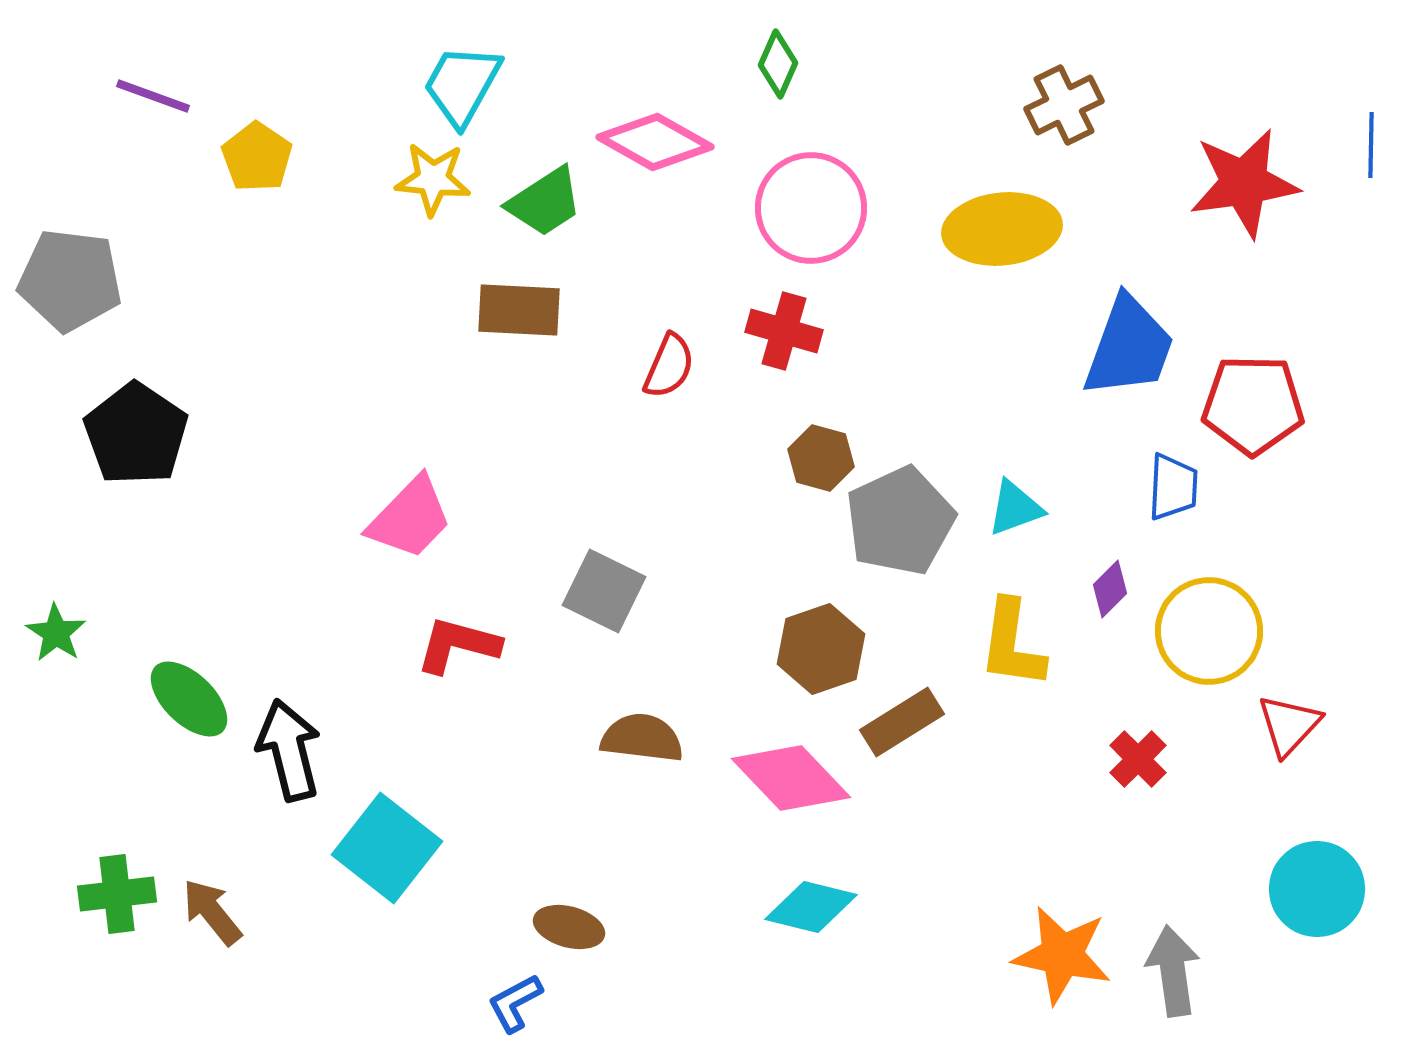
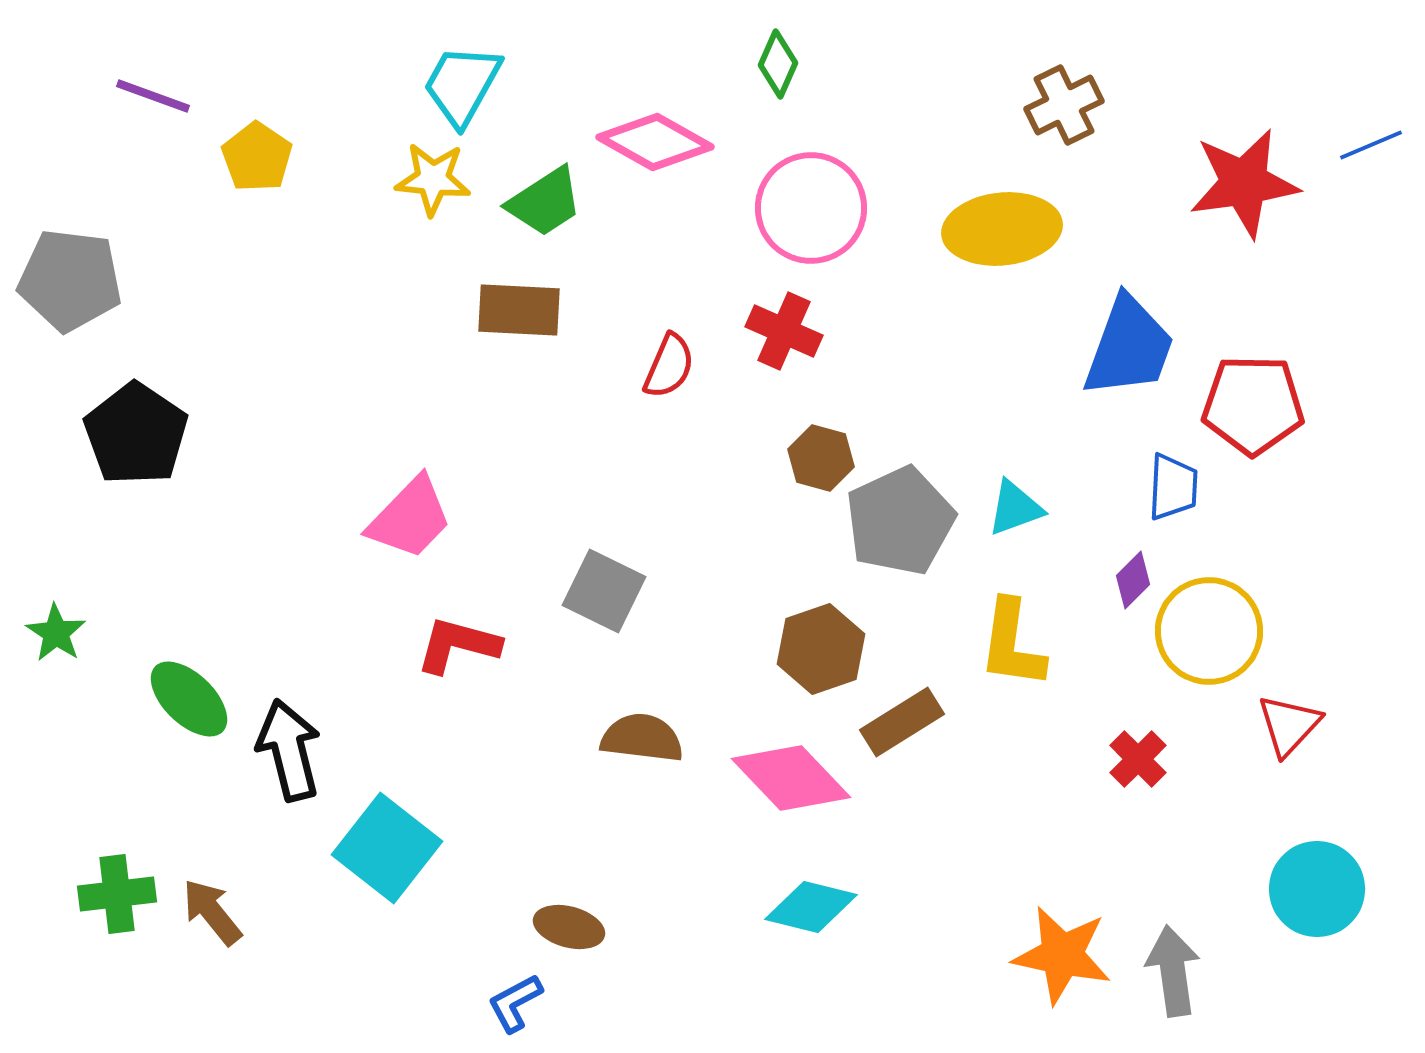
blue line at (1371, 145): rotated 66 degrees clockwise
red cross at (784, 331): rotated 8 degrees clockwise
purple diamond at (1110, 589): moved 23 px right, 9 px up
